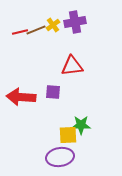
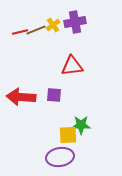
purple square: moved 1 px right, 3 px down
